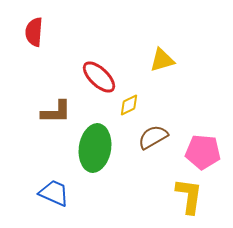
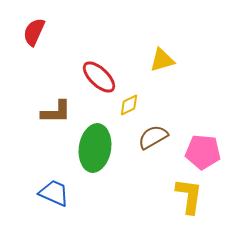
red semicircle: rotated 20 degrees clockwise
